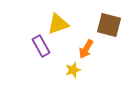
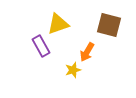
orange arrow: moved 1 px right, 3 px down
